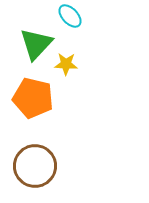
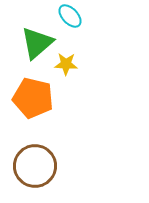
green triangle: moved 1 px right, 1 px up; rotated 6 degrees clockwise
